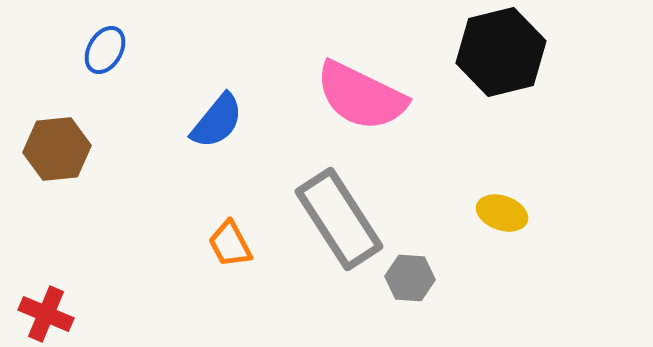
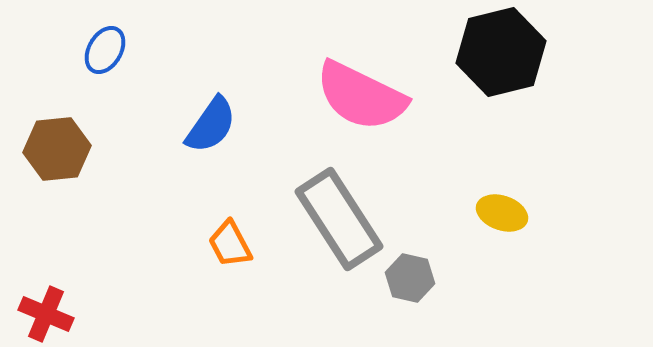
blue semicircle: moved 6 px left, 4 px down; rotated 4 degrees counterclockwise
gray hexagon: rotated 9 degrees clockwise
